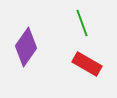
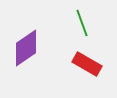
purple diamond: moved 1 px down; rotated 21 degrees clockwise
